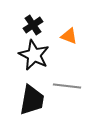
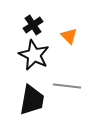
orange triangle: rotated 24 degrees clockwise
